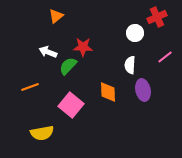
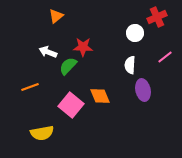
orange diamond: moved 8 px left, 4 px down; rotated 20 degrees counterclockwise
